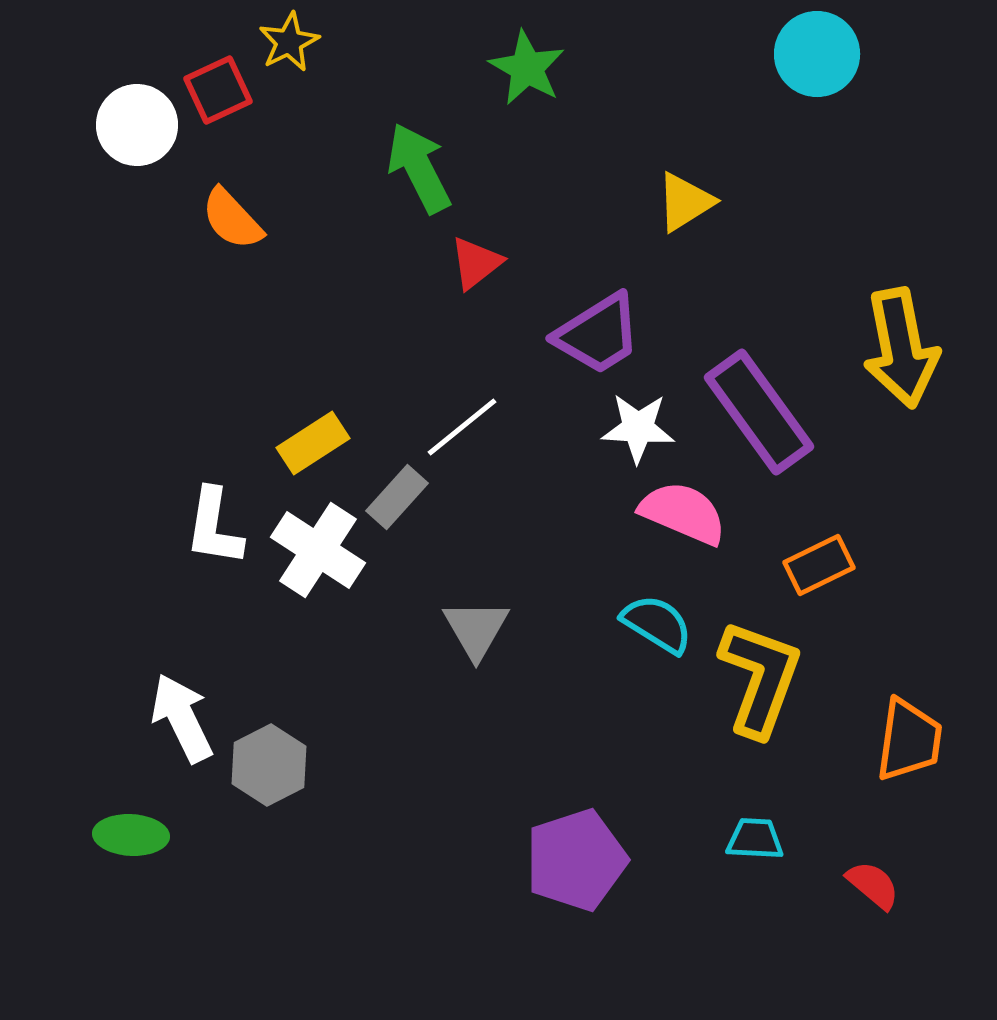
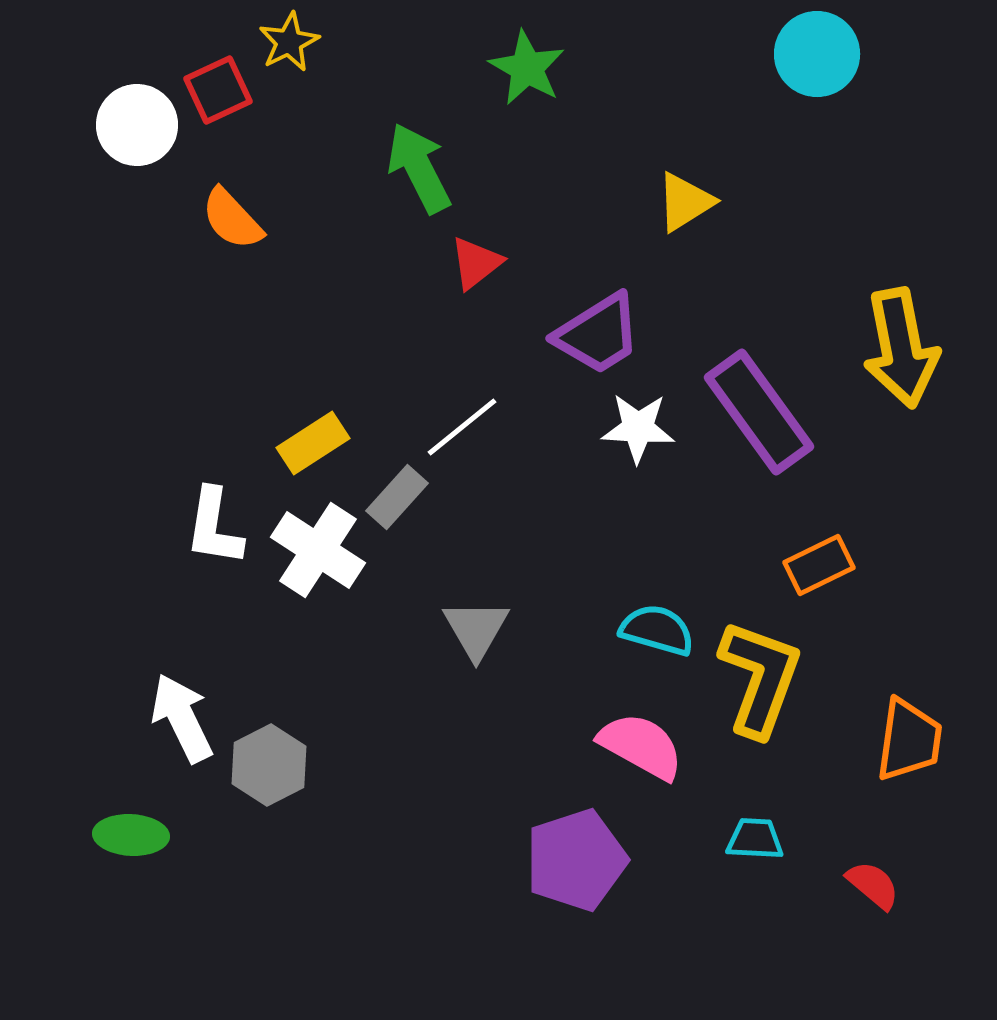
pink semicircle: moved 42 px left, 233 px down; rotated 6 degrees clockwise
cyan semicircle: moved 6 px down; rotated 16 degrees counterclockwise
